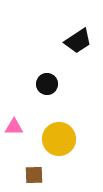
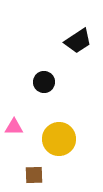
black circle: moved 3 px left, 2 px up
